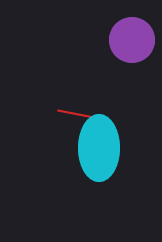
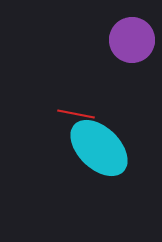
cyan ellipse: rotated 46 degrees counterclockwise
